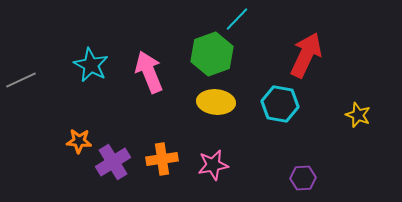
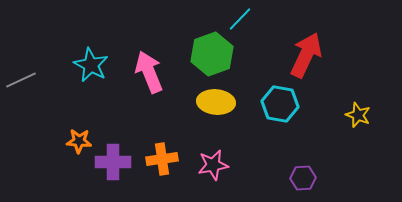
cyan line: moved 3 px right
purple cross: rotated 32 degrees clockwise
